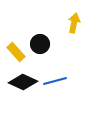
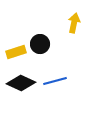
yellow rectangle: rotated 66 degrees counterclockwise
black diamond: moved 2 px left, 1 px down
